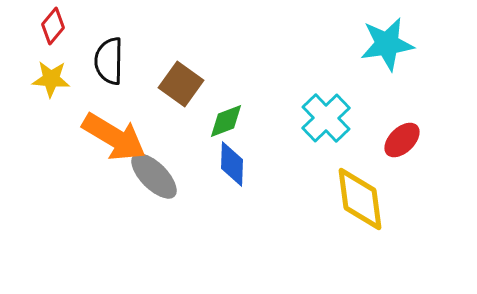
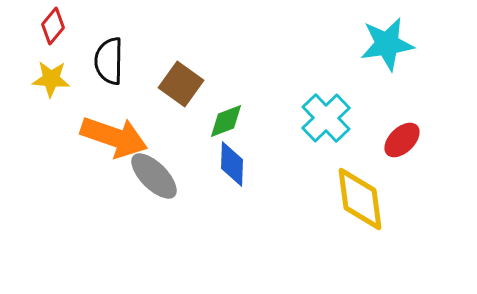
orange arrow: rotated 12 degrees counterclockwise
